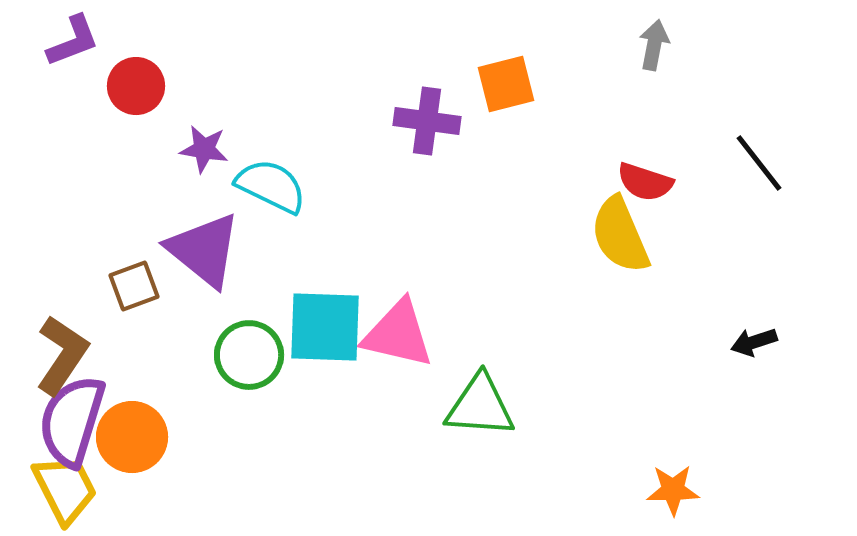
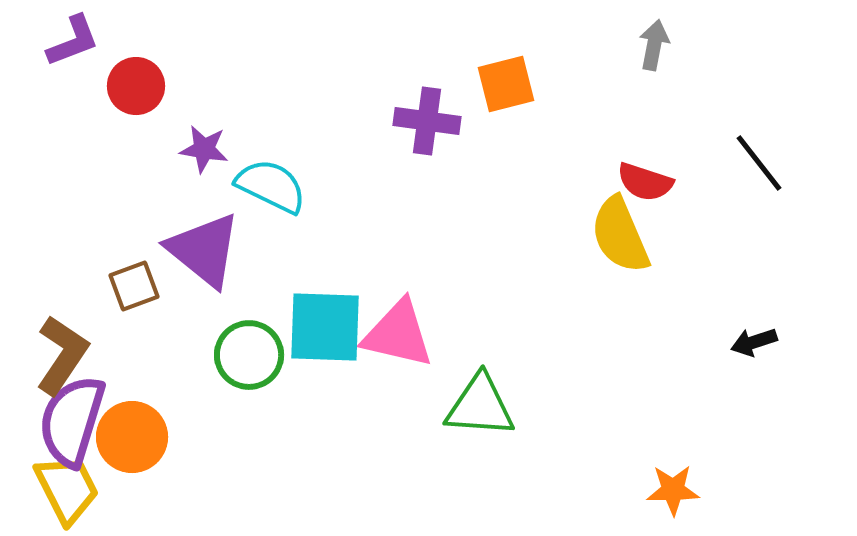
yellow trapezoid: moved 2 px right
